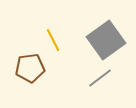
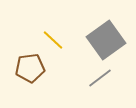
yellow line: rotated 20 degrees counterclockwise
